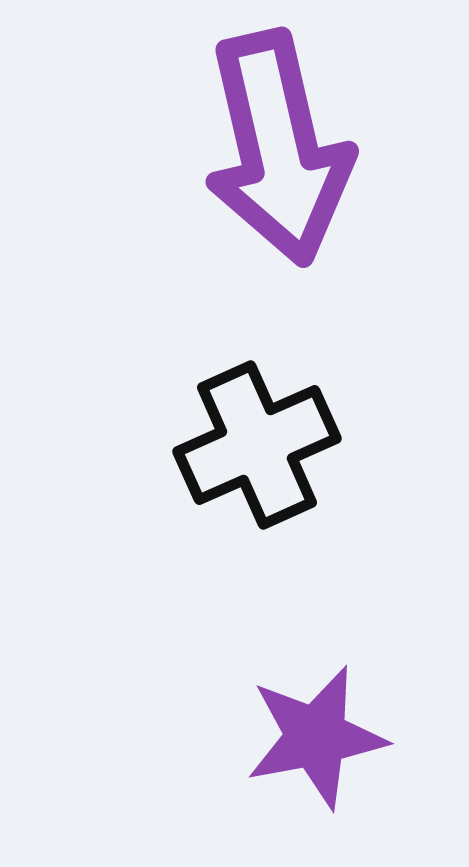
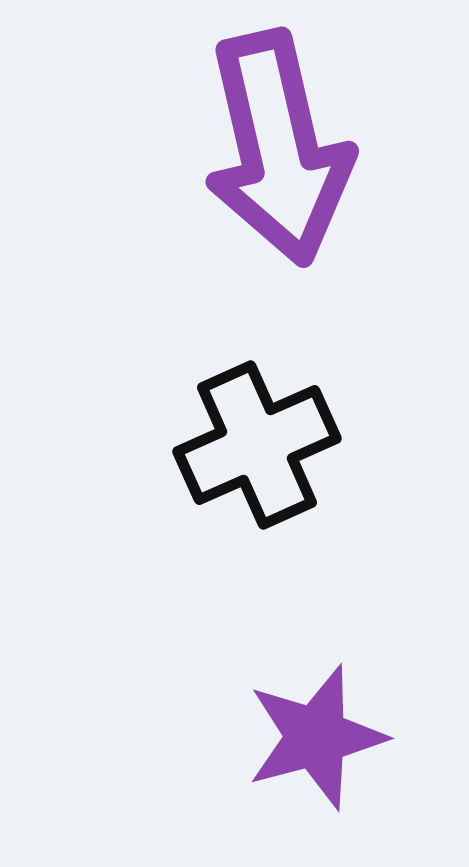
purple star: rotated 4 degrees counterclockwise
